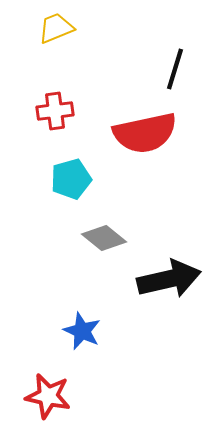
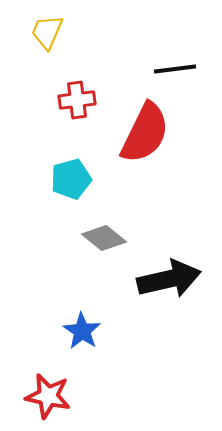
yellow trapezoid: moved 9 px left, 4 px down; rotated 45 degrees counterclockwise
black line: rotated 66 degrees clockwise
red cross: moved 22 px right, 11 px up
red semicircle: rotated 52 degrees counterclockwise
blue star: rotated 9 degrees clockwise
